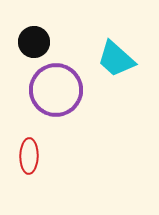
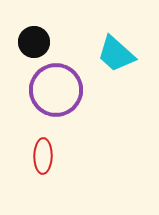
cyan trapezoid: moved 5 px up
red ellipse: moved 14 px right
